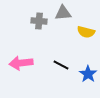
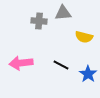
yellow semicircle: moved 2 px left, 5 px down
